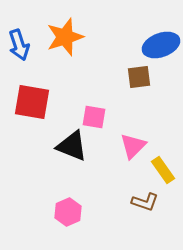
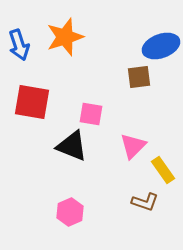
blue ellipse: moved 1 px down
pink square: moved 3 px left, 3 px up
pink hexagon: moved 2 px right
